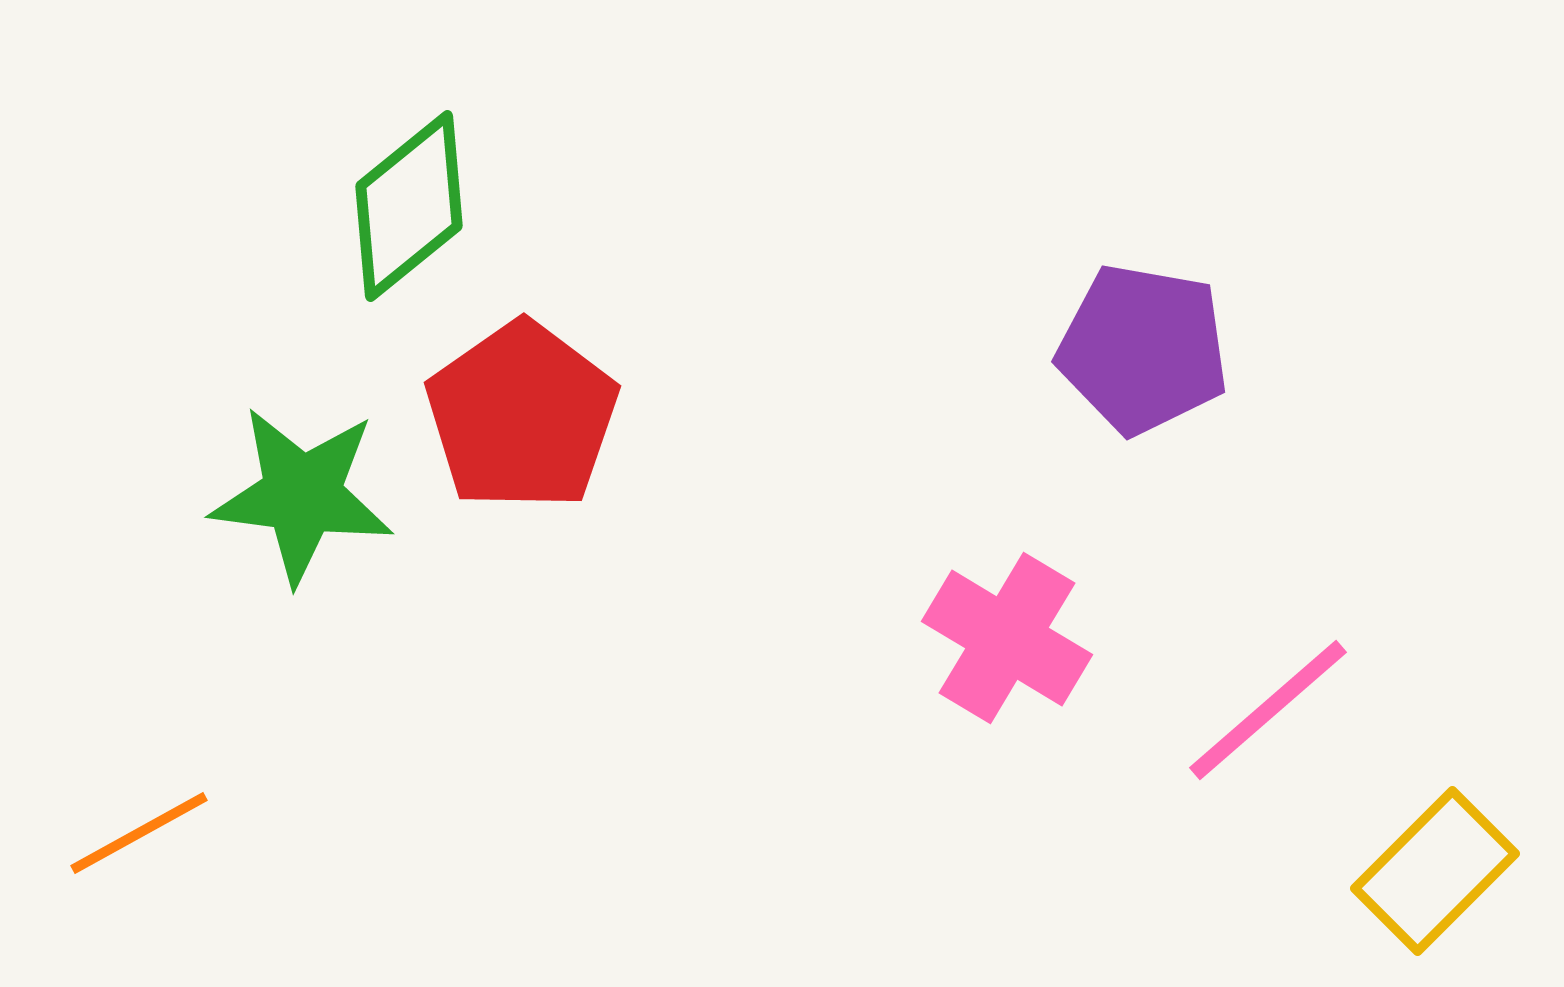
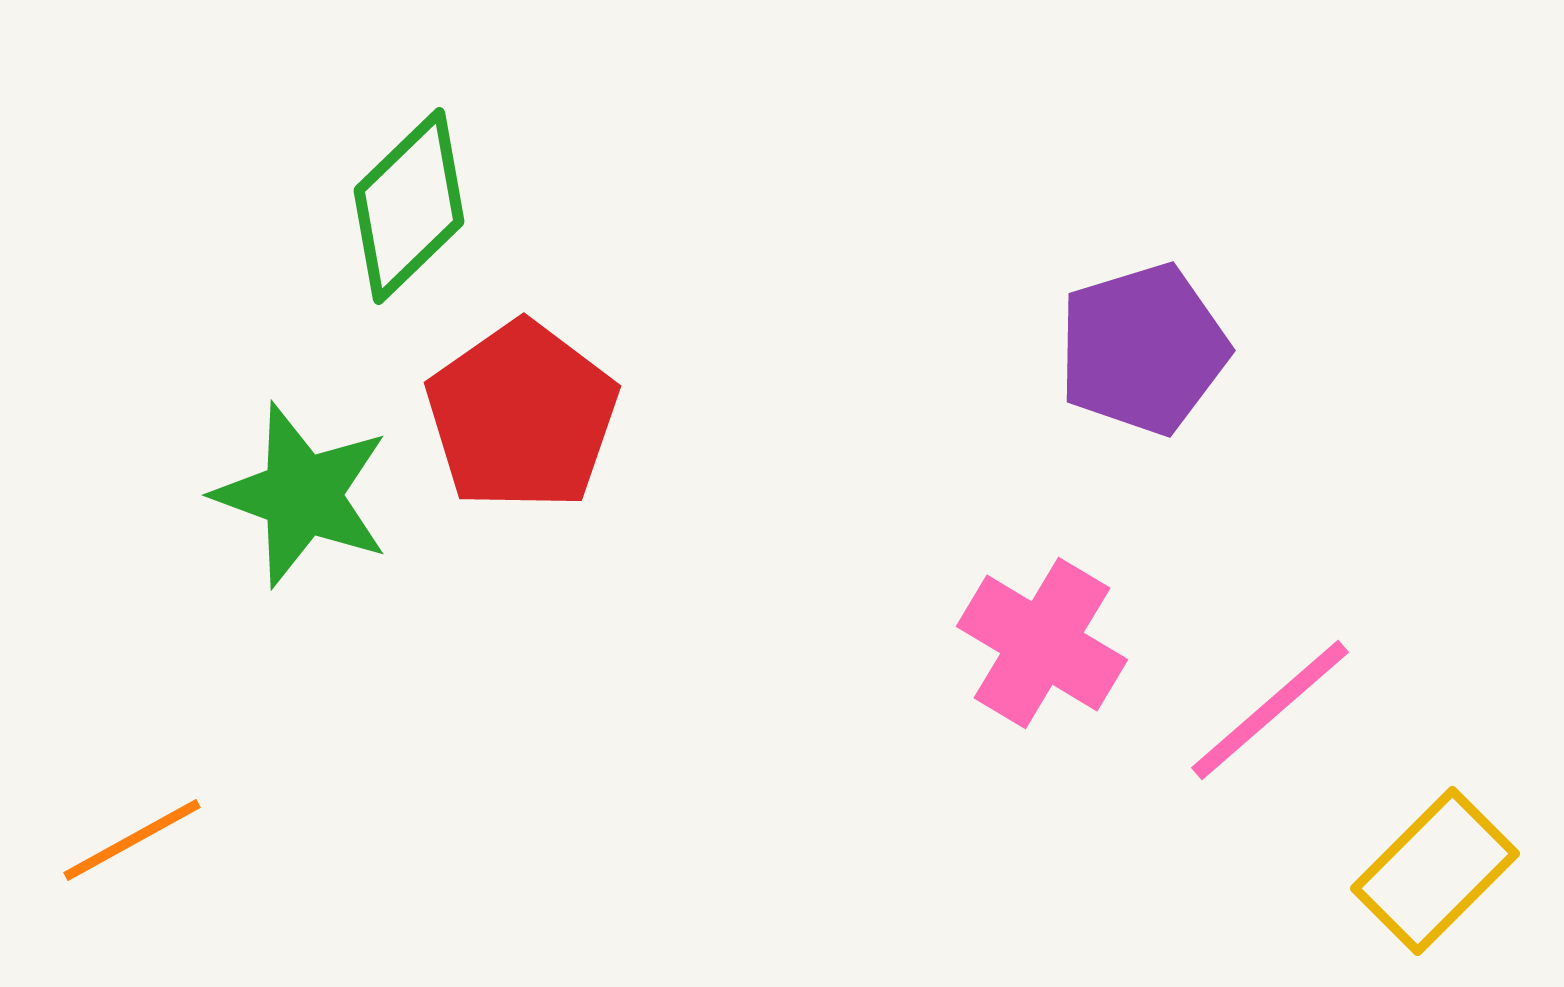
green diamond: rotated 5 degrees counterclockwise
purple pentagon: rotated 27 degrees counterclockwise
green star: rotated 13 degrees clockwise
pink cross: moved 35 px right, 5 px down
pink line: moved 2 px right
orange line: moved 7 px left, 7 px down
